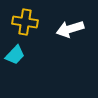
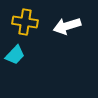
white arrow: moved 3 px left, 3 px up
